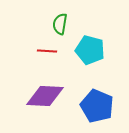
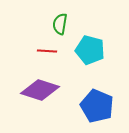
purple diamond: moved 5 px left, 6 px up; rotated 15 degrees clockwise
